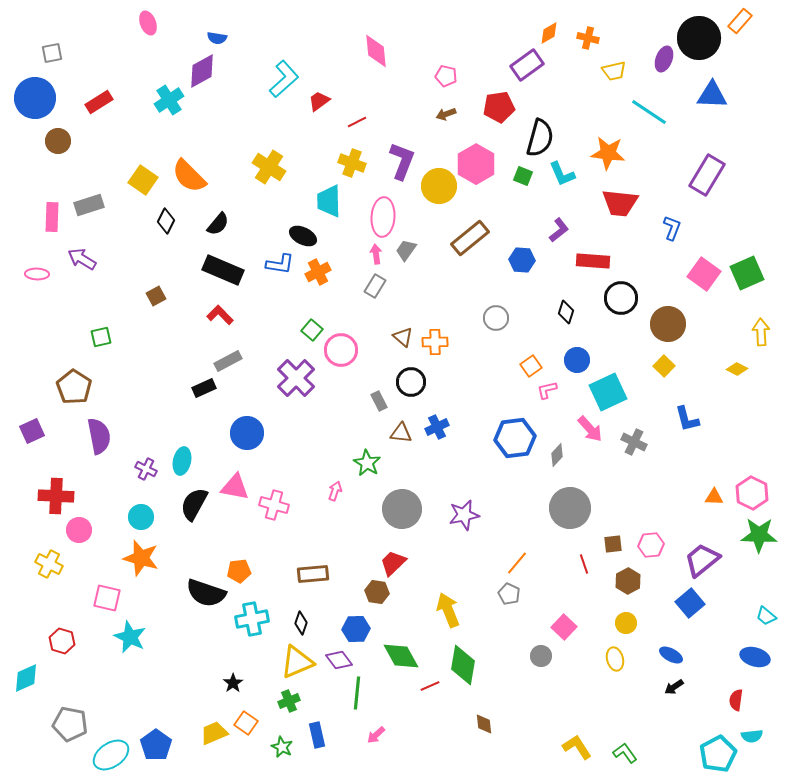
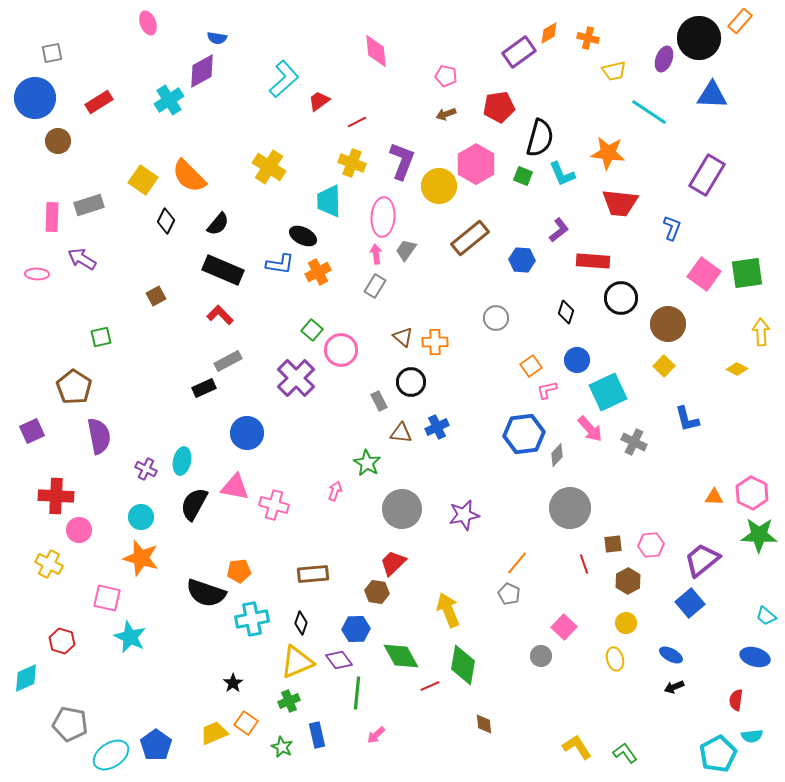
purple rectangle at (527, 65): moved 8 px left, 13 px up
green square at (747, 273): rotated 16 degrees clockwise
blue hexagon at (515, 438): moved 9 px right, 4 px up
black arrow at (674, 687): rotated 12 degrees clockwise
